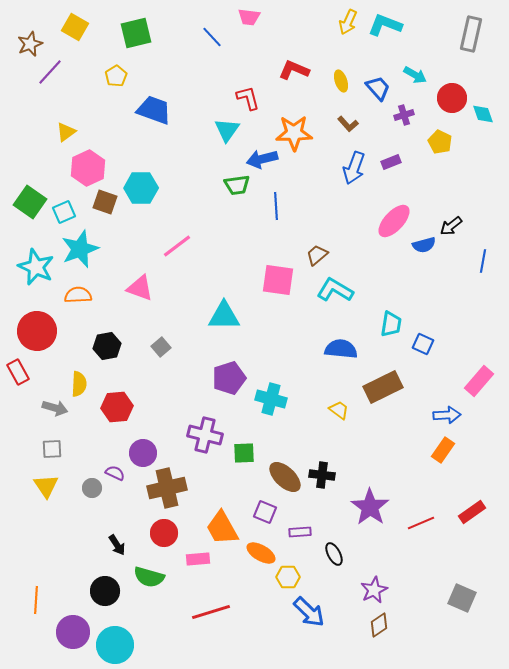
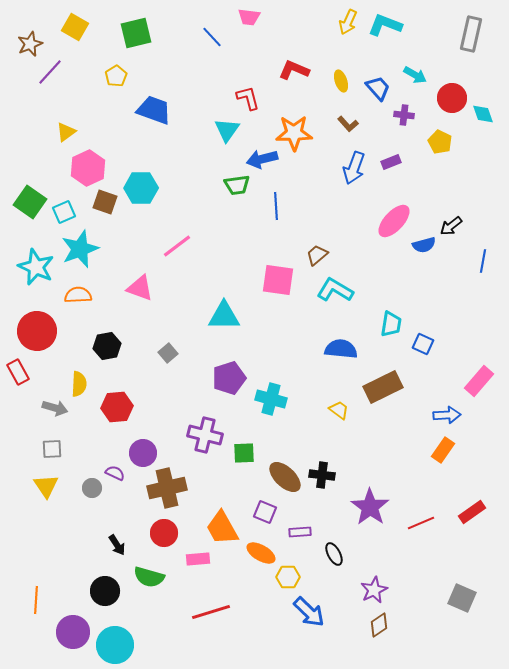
purple cross at (404, 115): rotated 24 degrees clockwise
gray square at (161, 347): moved 7 px right, 6 px down
